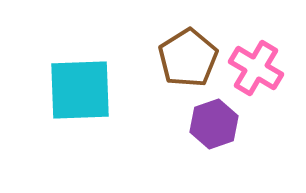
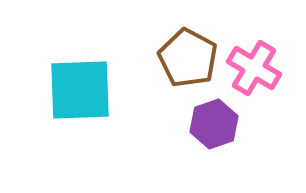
brown pentagon: rotated 12 degrees counterclockwise
pink cross: moved 2 px left
